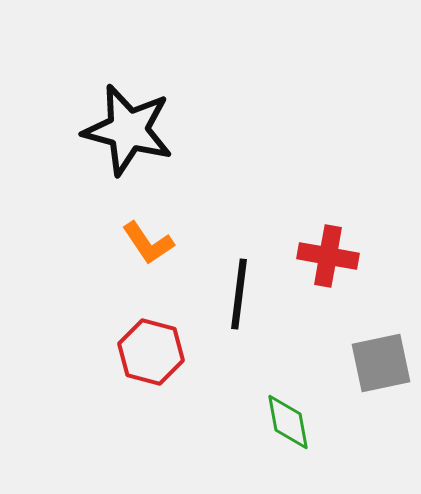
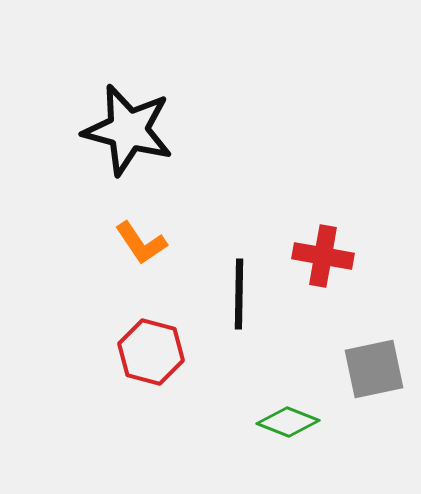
orange L-shape: moved 7 px left
red cross: moved 5 px left
black line: rotated 6 degrees counterclockwise
gray square: moved 7 px left, 6 px down
green diamond: rotated 58 degrees counterclockwise
